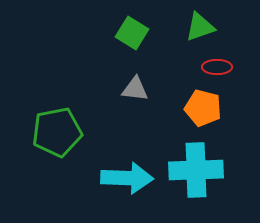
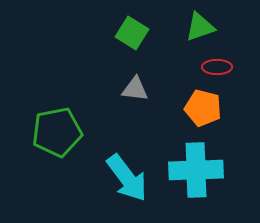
cyan arrow: rotated 51 degrees clockwise
